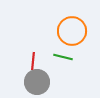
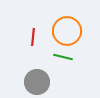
orange circle: moved 5 px left
red line: moved 24 px up
